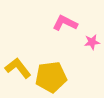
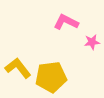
pink L-shape: moved 1 px right, 1 px up
